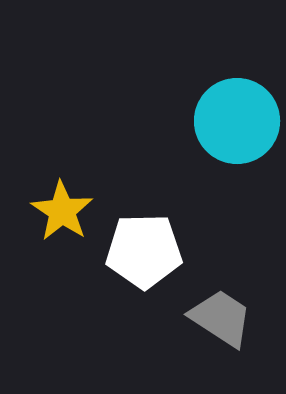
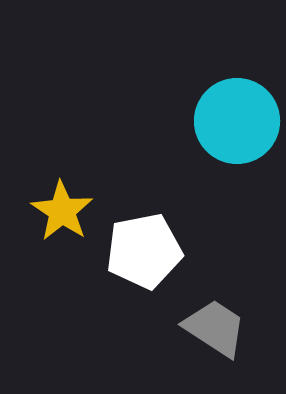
white pentagon: rotated 10 degrees counterclockwise
gray trapezoid: moved 6 px left, 10 px down
